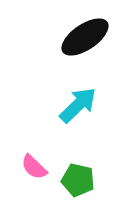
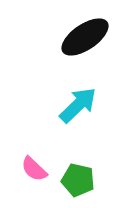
pink semicircle: moved 2 px down
